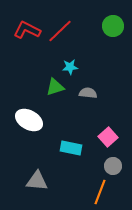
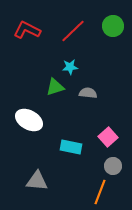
red line: moved 13 px right
cyan rectangle: moved 1 px up
